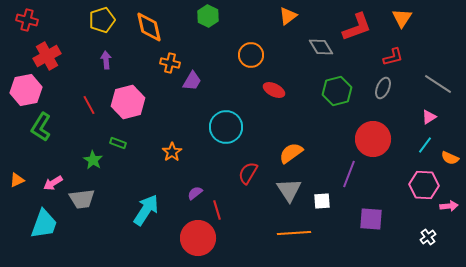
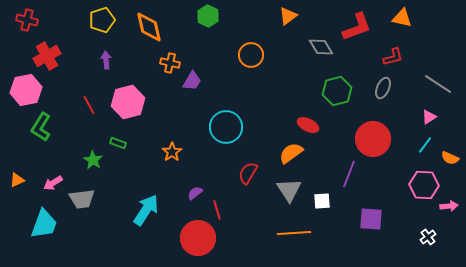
orange triangle at (402, 18): rotated 50 degrees counterclockwise
red ellipse at (274, 90): moved 34 px right, 35 px down
